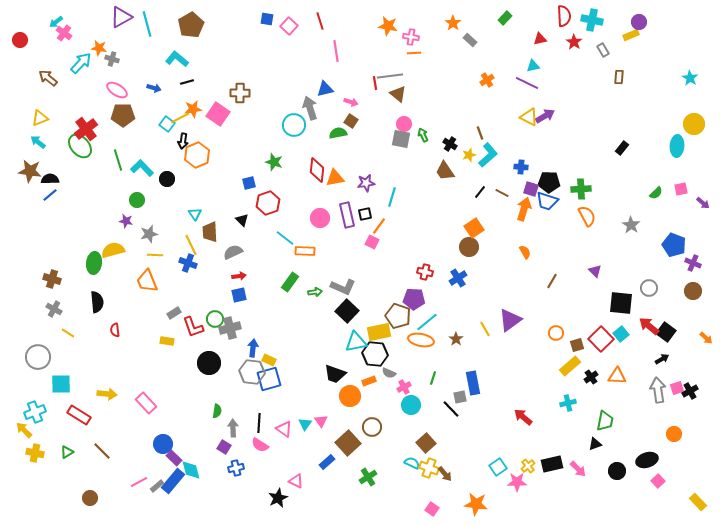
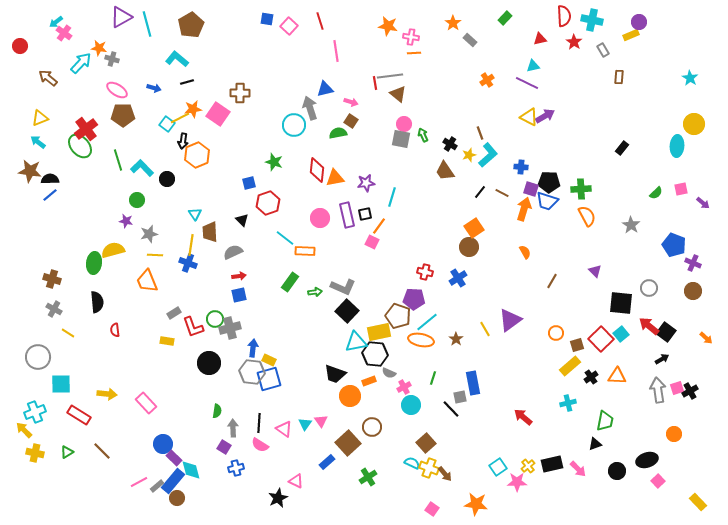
red circle at (20, 40): moved 6 px down
yellow line at (191, 245): rotated 35 degrees clockwise
brown circle at (90, 498): moved 87 px right
